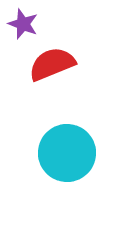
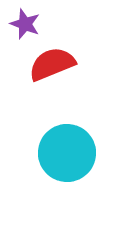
purple star: moved 2 px right
